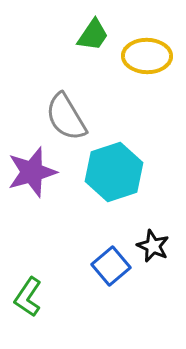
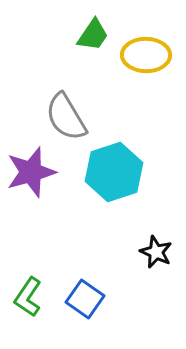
yellow ellipse: moved 1 px left, 1 px up
purple star: moved 1 px left
black star: moved 3 px right, 6 px down
blue square: moved 26 px left, 33 px down; rotated 15 degrees counterclockwise
